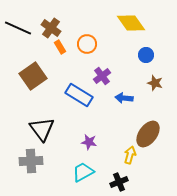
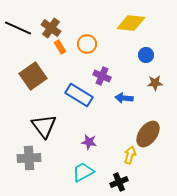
yellow diamond: rotated 48 degrees counterclockwise
purple cross: rotated 30 degrees counterclockwise
brown star: rotated 21 degrees counterclockwise
black triangle: moved 2 px right, 3 px up
gray cross: moved 2 px left, 3 px up
